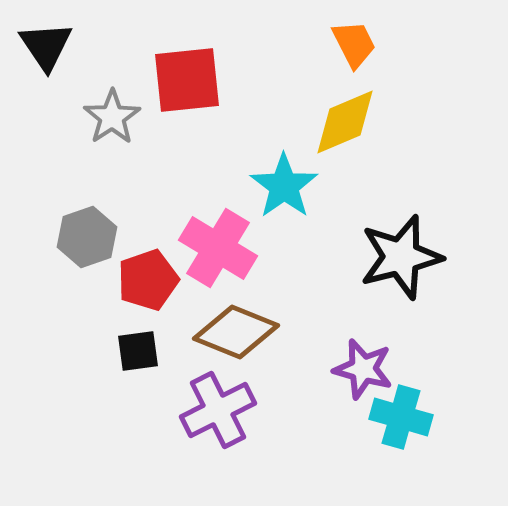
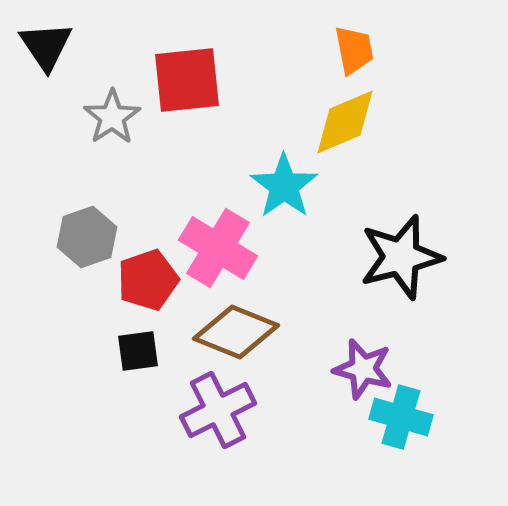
orange trapezoid: moved 6 px down; rotated 16 degrees clockwise
